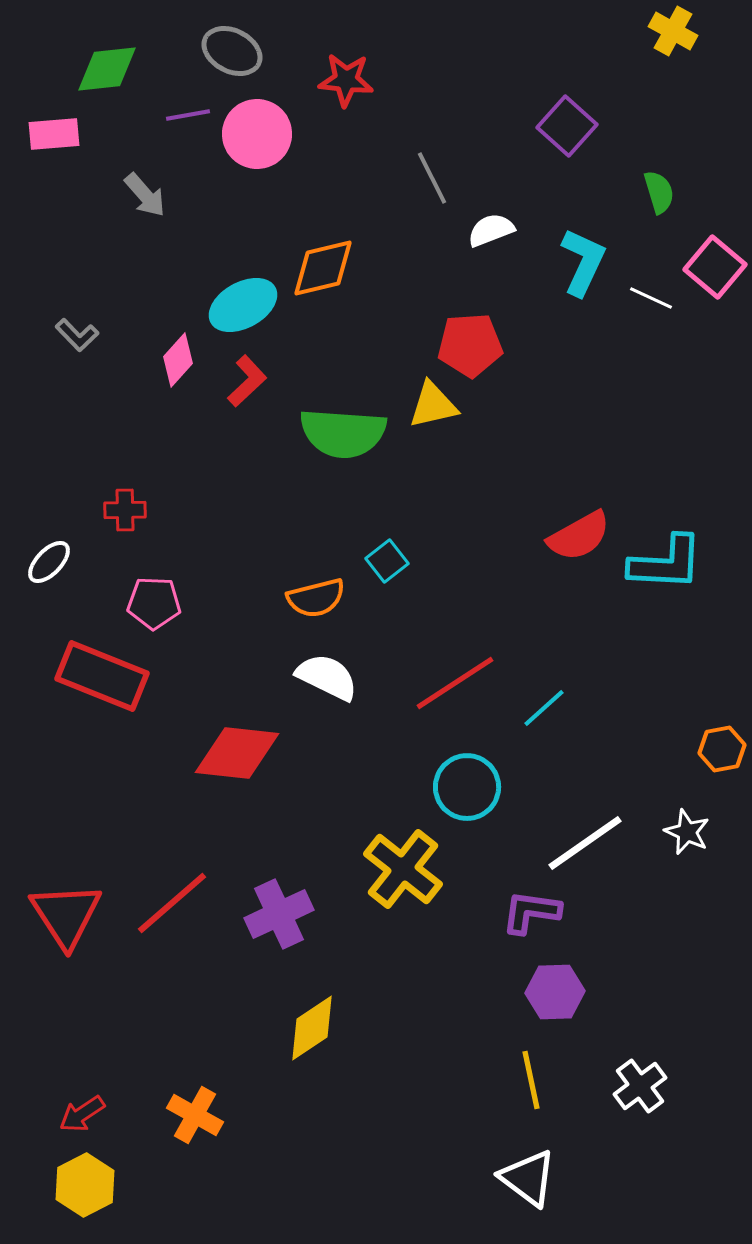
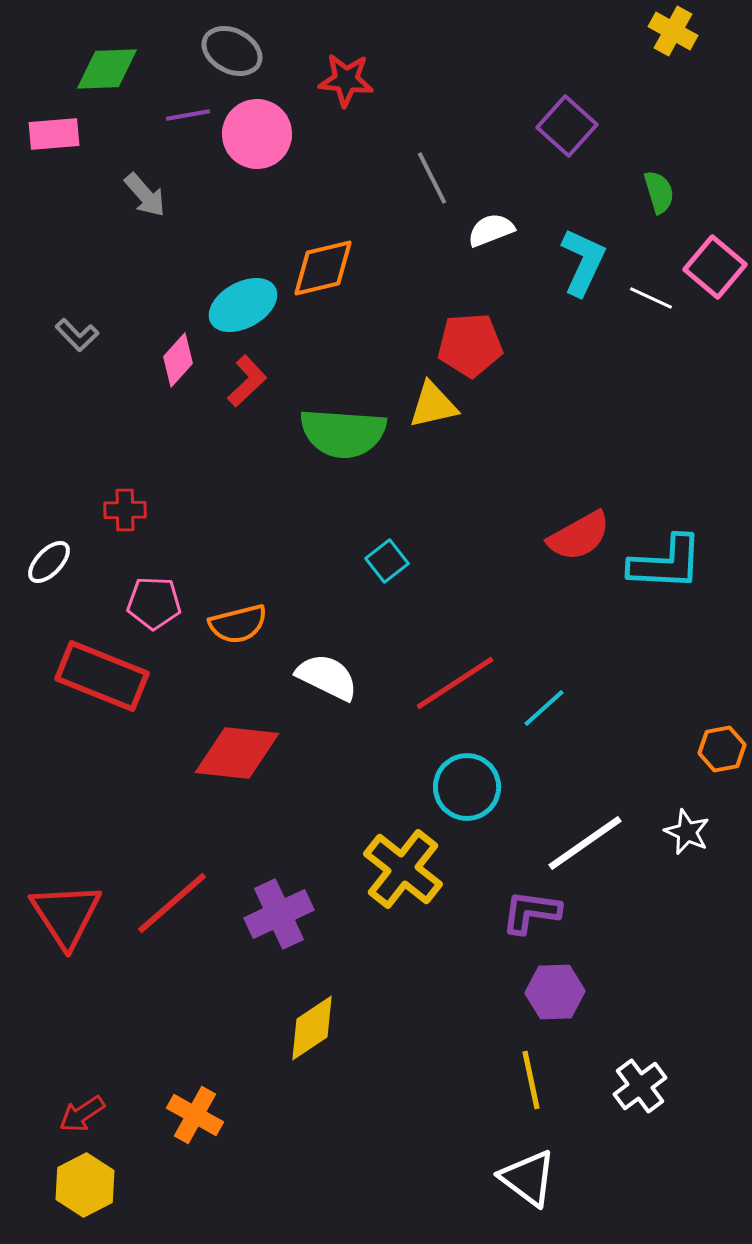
green diamond at (107, 69): rotated 4 degrees clockwise
orange semicircle at (316, 598): moved 78 px left, 26 px down
